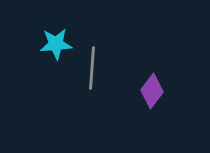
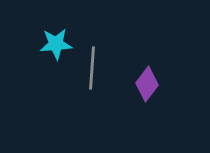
purple diamond: moved 5 px left, 7 px up
